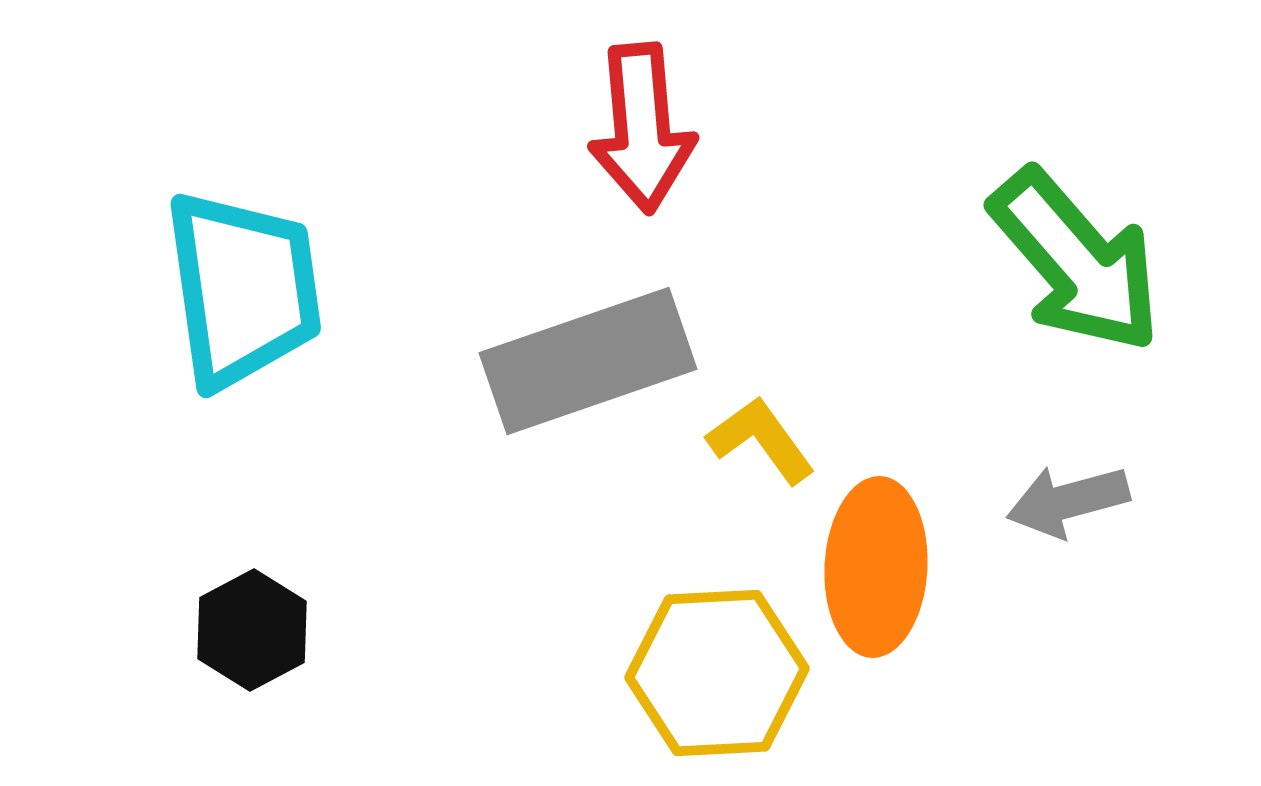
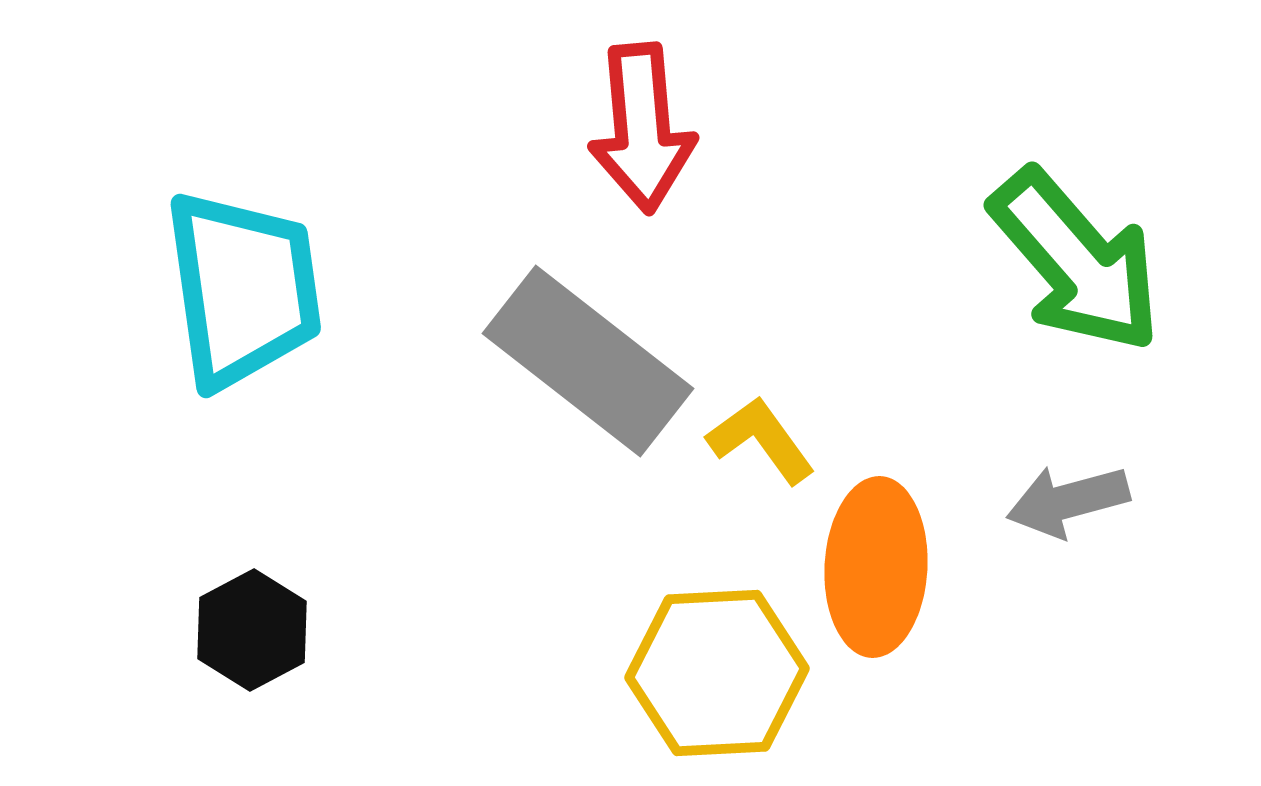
gray rectangle: rotated 57 degrees clockwise
